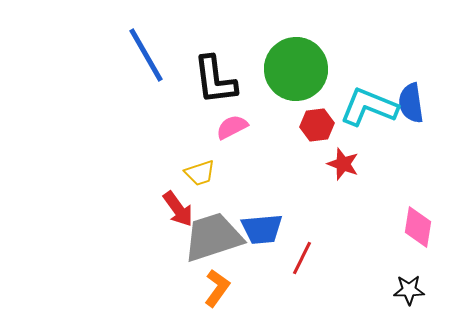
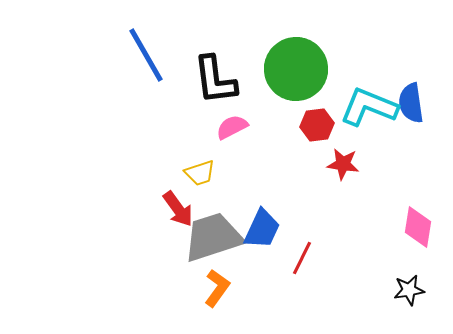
red star: rotated 12 degrees counterclockwise
blue trapezoid: rotated 60 degrees counterclockwise
black star: rotated 8 degrees counterclockwise
